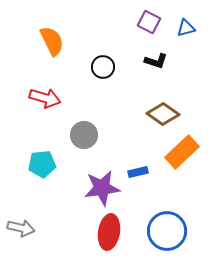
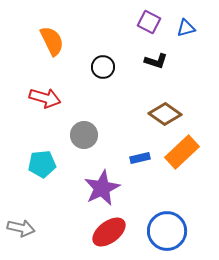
brown diamond: moved 2 px right
blue rectangle: moved 2 px right, 14 px up
purple star: rotated 18 degrees counterclockwise
red ellipse: rotated 44 degrees clockwise
